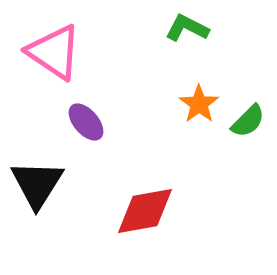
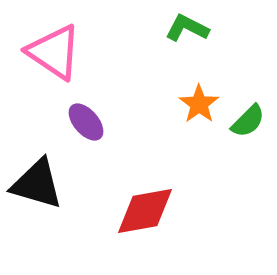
black triangle: rotated 46 degrees counterclockwise
